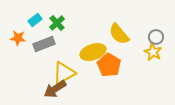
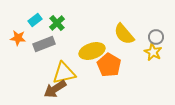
yellow semicircle: moved 5 px right
yellow ellipse: moved 1 px left, 1 px up
yellow triangle: rotated 15 degrees clockwise
